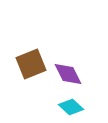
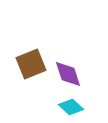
purple diamond: rotated 8 degrees clockwise
